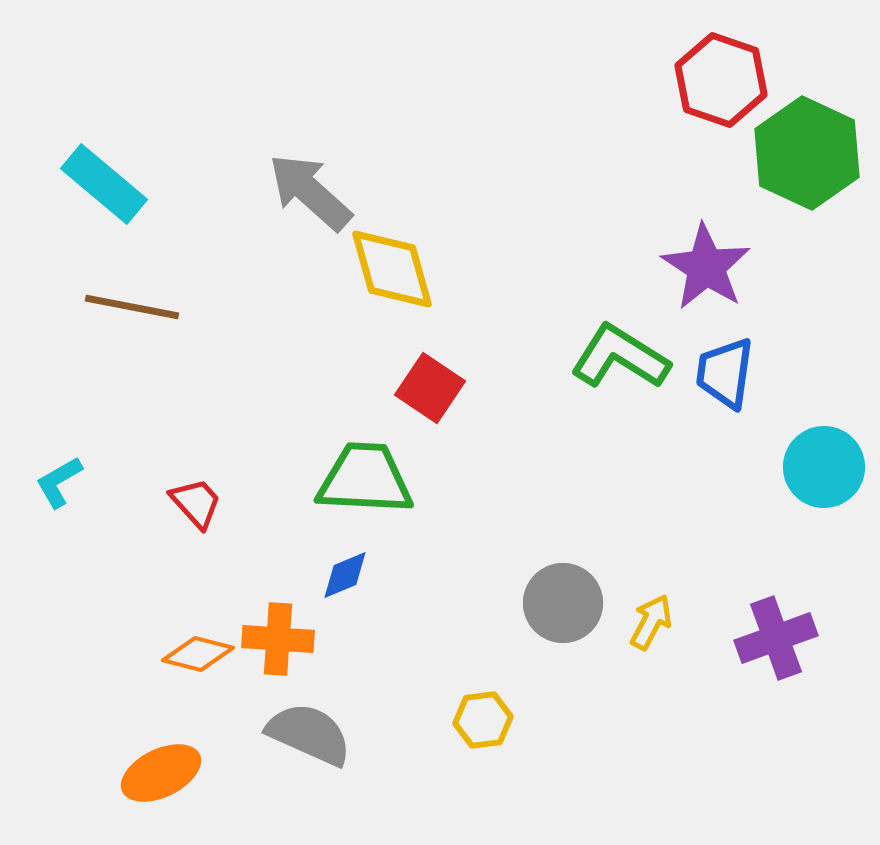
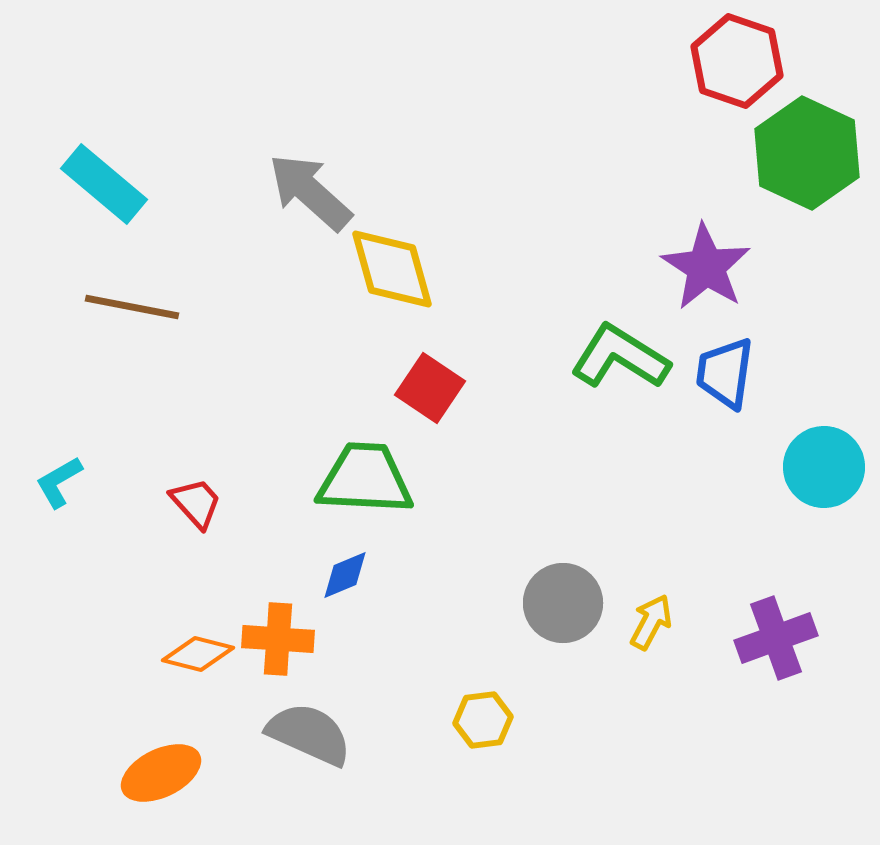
red hexagon: moved 16 px right, 19 px up
